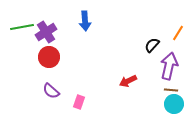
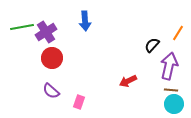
red circle: moved 3 px right, 1 px down
